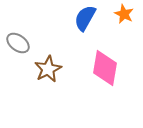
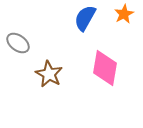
orange star: rotated 18 degrees clockwise
brown star: moved 1 px right, 5 px down; rotated 16 degrees counterclockwise
